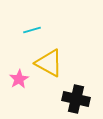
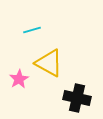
black cross: moved 1 px right, 1 px up
